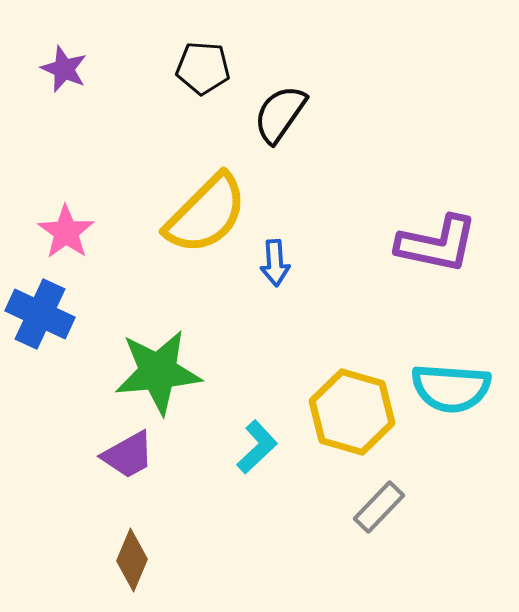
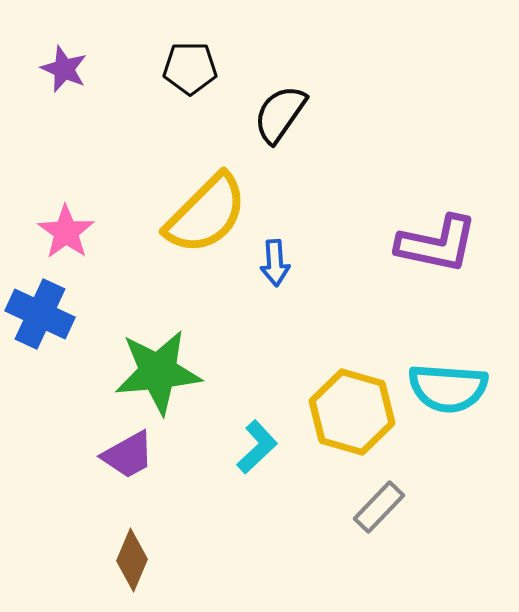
black pentagon: moved 13 px left; rotated 4 degrees counterclockwise
cyan semicircle: moved 3 px left
